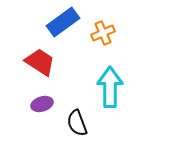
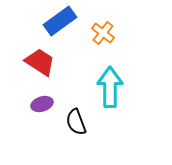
blue rectangle: moved 3 px left, 1 px up
orange cross: rotated 30 degrees counterclockwise
black semicircle: moved 1 px left, 1 px up
